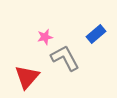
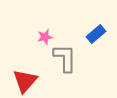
gray L-shape: rotated 28 degrees clockwise
red triangle: moved 2 px left, 4 px down
